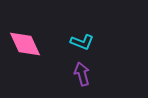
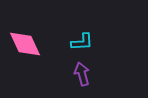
cyan L-shape: rotated 25 degrees counterclockwise
